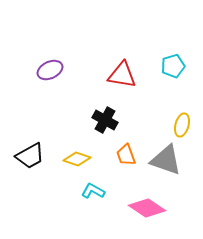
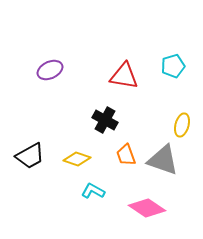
red triangle: moved 2 px right, 1 px down
gray triangle: moved 3 px left
